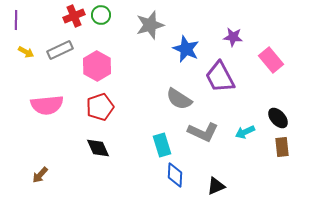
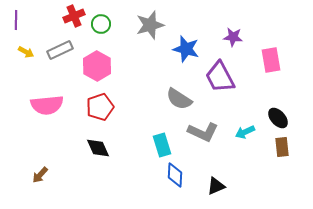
green circle: moved 9 px down
blue star: rotated 8 degrees counterclockwise
pink rectangle: rotated 30 degrees clockwise
